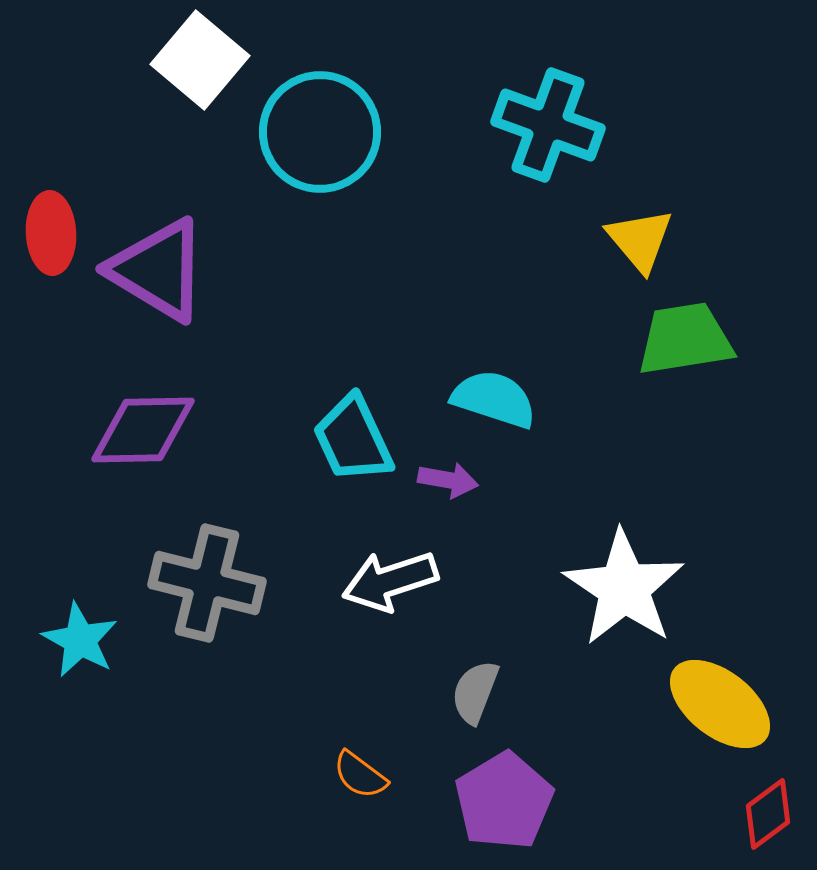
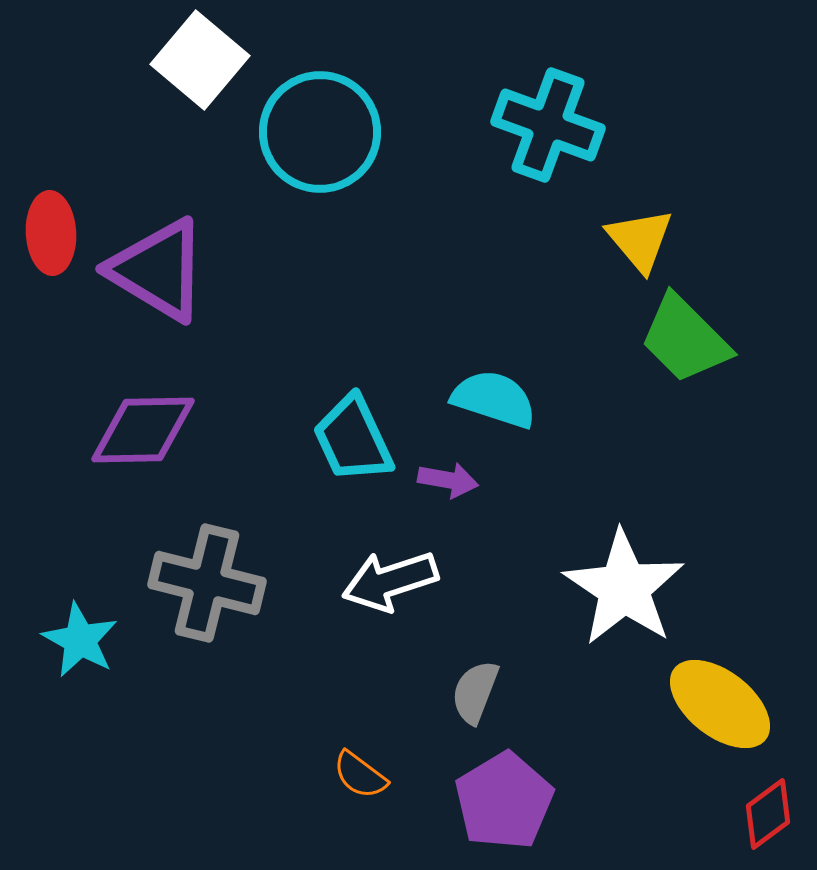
green trapezoid: rotated 126 degrees counterclockwise
